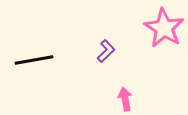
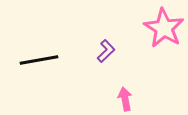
black line: moved 5 px right
